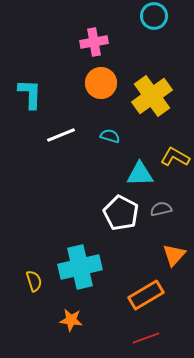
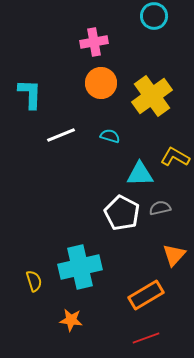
gray semicircle: moved 1 px left, 1 px up
white pentagon: moved 1 px right
